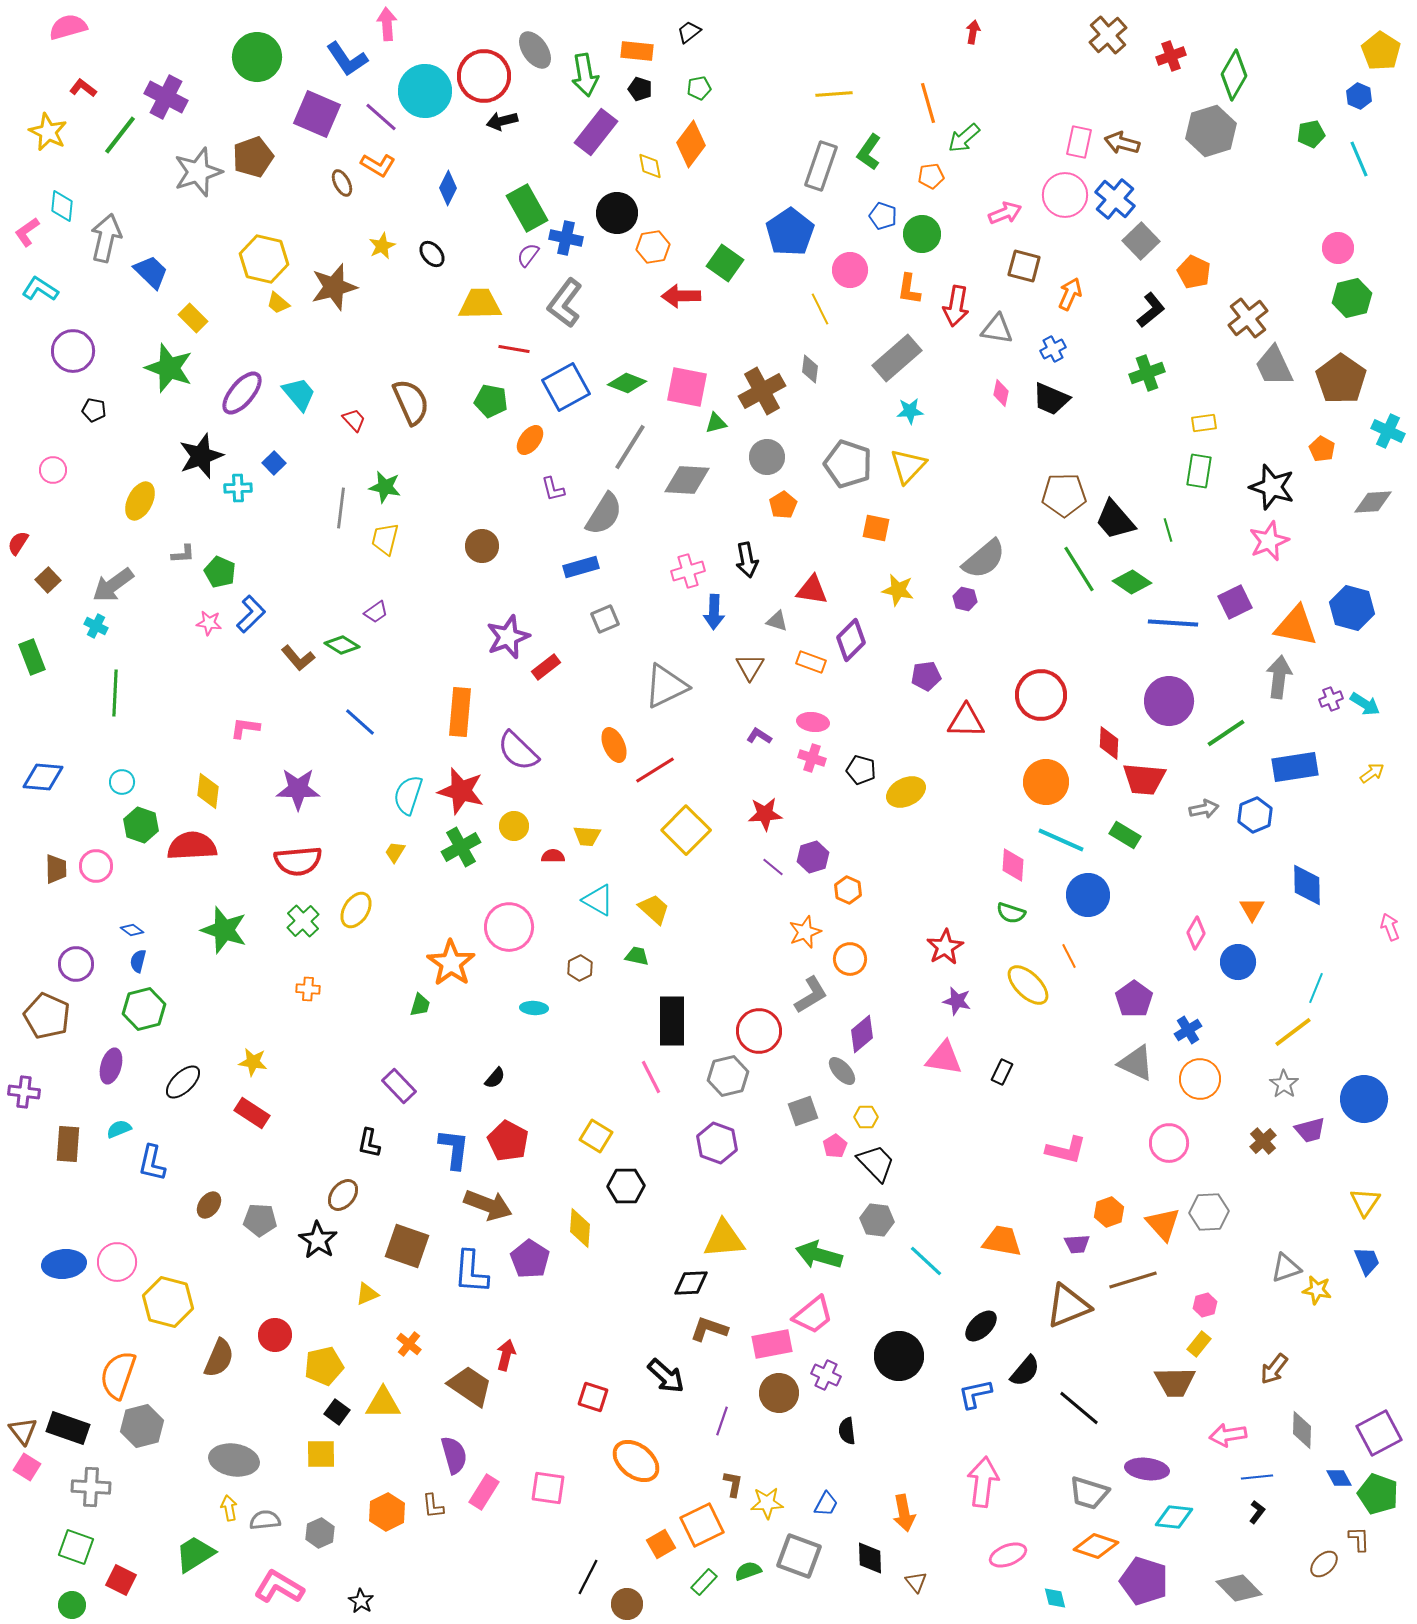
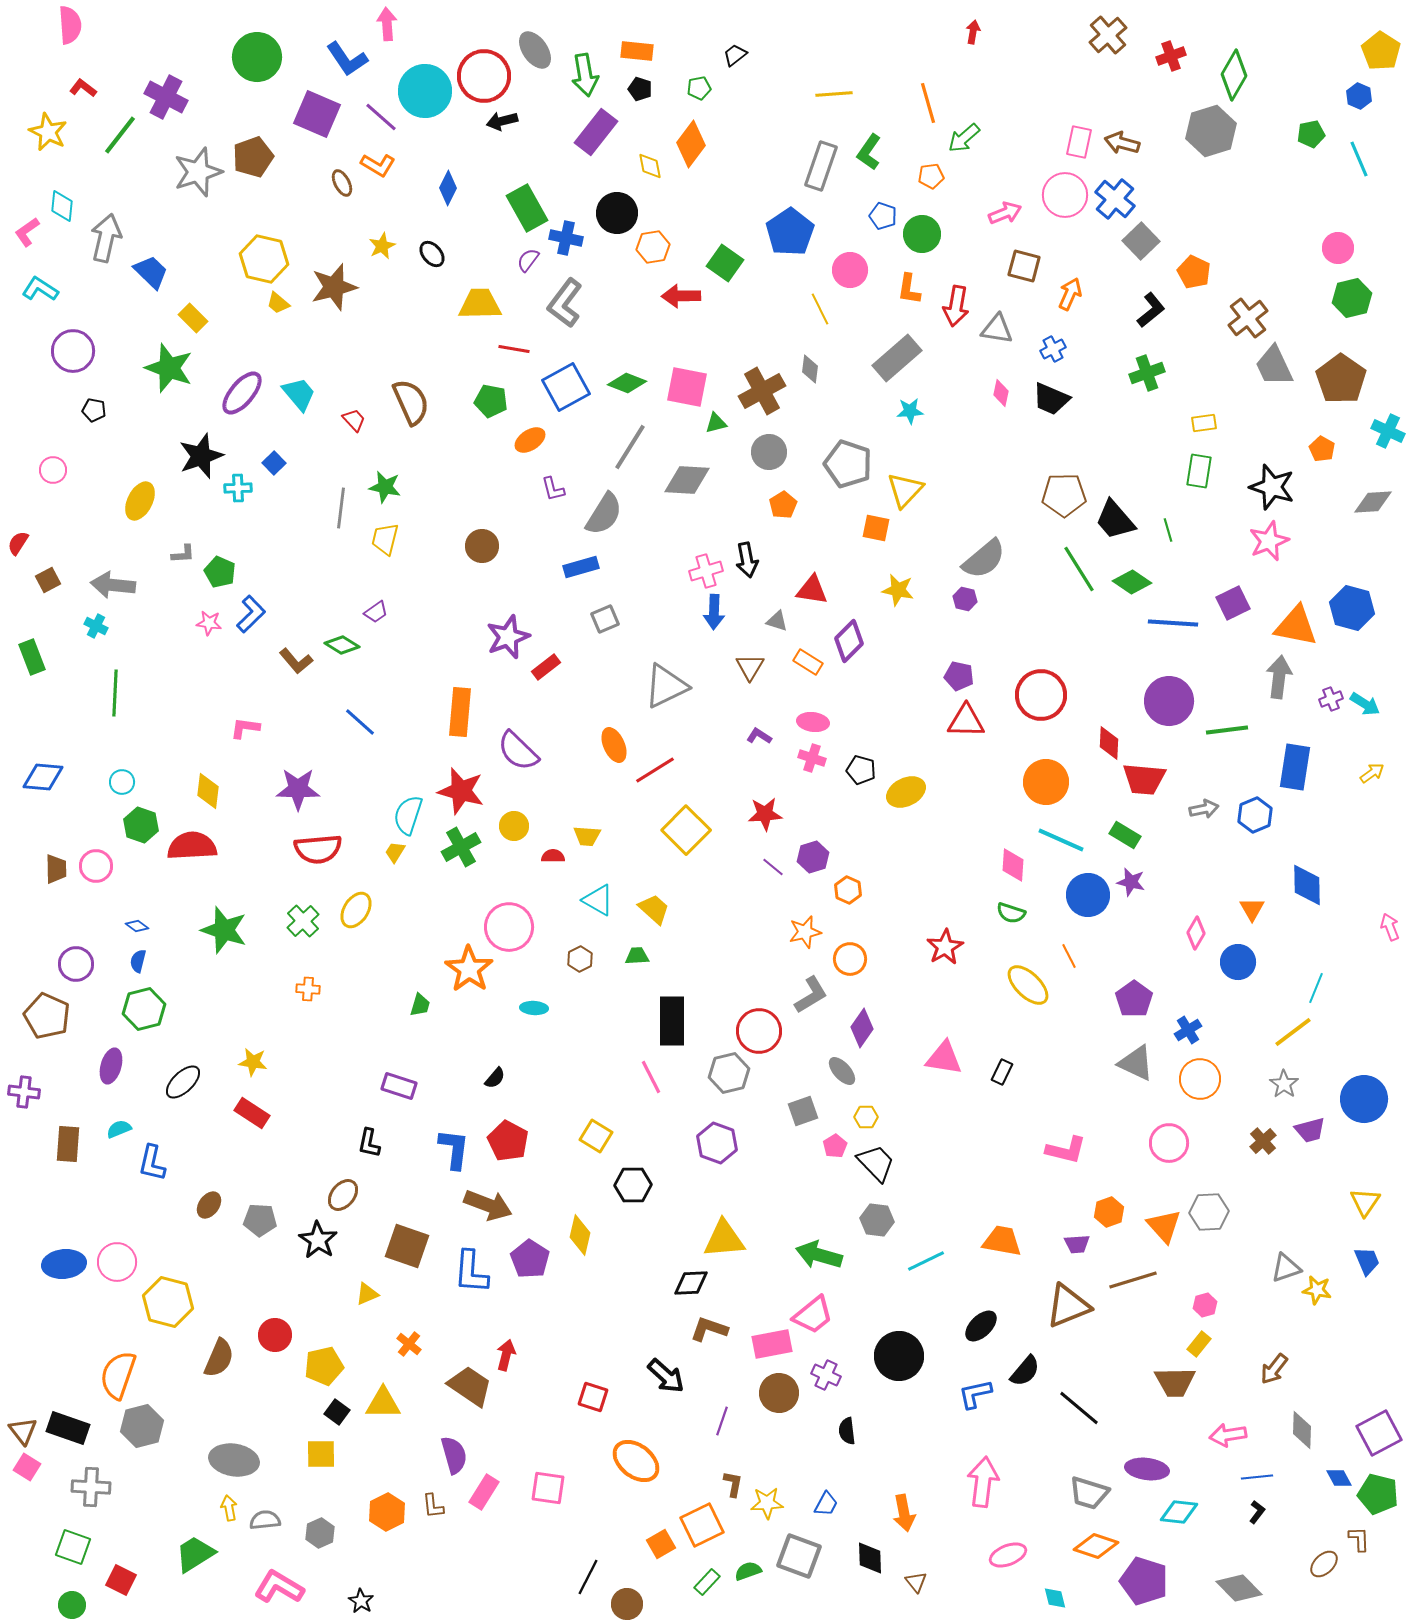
pink semicircle at (68, 27): moved 2 px right, 2 px up; rotated 102 degrees clockwise
black trapezoid at (689, 32): moved 46 px right, 23 px down
purple semicircle at (528, 255): moved 5 px down
orange ellipse at (530, 440): rotated 20 degrees clockwise
gray circle at (767, 457): moved 2 px right, 5 px up
yellow triangle at (908, 466): moved 3 px left, 24 px down
pink cross at (688, 571): moved 18 px right
brown square at (48, 580): rotated 15 degrees clockwise
gray arrow at (113, 585): rotated 42 degrees clockwise
purple square at (1235, 602): moved 2 px left, 1 px down
purple diamond at (851, 640): moved 2 px left, 1 px down
brown L-shape at (298, 658): moved 2 px left, 3 px down
orange rectangle at (811, 662): moved 3 px left; rotated 12 degrees clockwise
purple pentagon at (926, 676): moved 33 px right; rotated 20 degrees clockwise
green line at (1226, 733): moved 1 px right, 3 px up; rotated 27 degrees clockwise
blue rectangle at (1295, 767): rotated 72 degrees counterclockwise
cyan semicircle at (408, 795): moved 20 px down
red semicircle at (298, 861): moved 20 px right, 12 px up
blue diamond at (132, 930): moved 5 px right, 4 px up
orange star at (805, 932): rotated 8 degrees clockwise
green trapezoid at (637, 956): rotated 15 degrees counterclockwise
orange star at (451, 963): moved 18 px right, 6 px down
brown hexagon at (580, 968): moved 9 px up
purple star at (957, 1001): moved 174 px right, 119 px up
purple diamond at (862, 1034): moved 6 px up; rotated 15 degrees counterclockwise
gray hexagon at (728, 1076): moved 1 px right, 3 px up
purple rectangle at (399, 1086): rotated 28 degrees counterclockwise
black hexagon at (626, 1186): moved 7 px right, 1 px up
orange triangle at (1163, 1224): moved 1 px right, 2 px down
yellow diamond at (580, 1228): moved 7 px down; rotated 9 degrees clockwise
cyan line at (926, 1261): rotated 69 degrees counterclockwise
green pentagon at (1378, 1494): rotated 6 degrees counterclockwise
cyan diamond at (1174, 1517): moved 5 px right, 5 px up
green square at (76, 1547): moved 3 px left
green rectangle at (704, 1582): moved 3 px right
